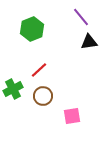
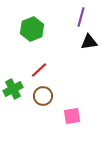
purple line: rotated 54 degrees clockwise
